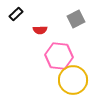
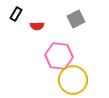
black rectangle: rotated 16 degrees counterclockwise
red semicircle: moved 3 px left, 4 px up
